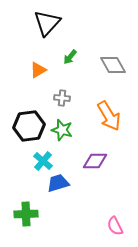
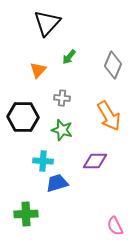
green arrow: moved 1 px left
gray diamond: rotated 52 degrees clockwise
orange triangle: rotated 18 degrees counterclockwise
black hexagon: moved 6 px left, 9 px up; rotated 8 degrees clockwise
cyan cross: rotated 36 degrees counterclockwise
blue trapezoid: moved 1 px left
